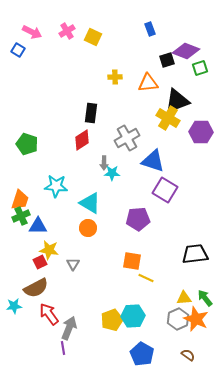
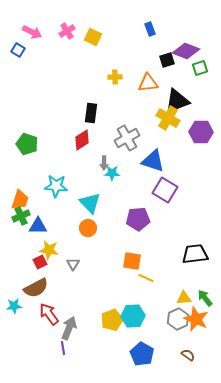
cyan triangle at (90, 203): rotated 15 degrees clockwise
